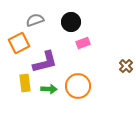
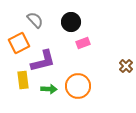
gray semicircle: rotated 66 degrees clockwise
purple L-shape: moved 2 px left, 1 px up
yellow rectangle: moved 2 px left, 3 px up
